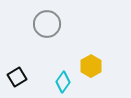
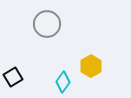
black square: moved 4 px left
